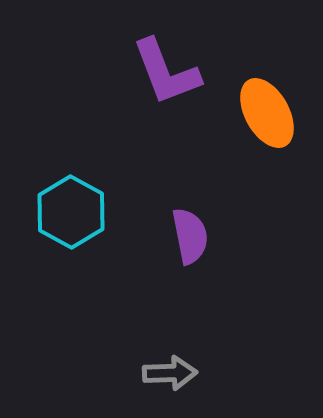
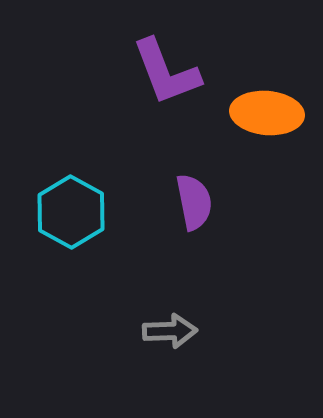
orange ellipse: rotated 56 degrees counterclockwise
purple semicircle: moved 4 px right, 34 px up
gray arrow: moved 42 px up
